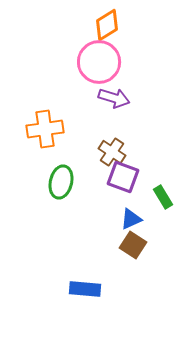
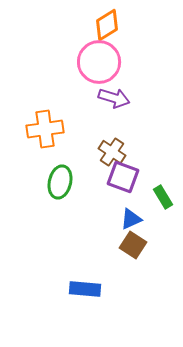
green ellipse: moved 1 px left
